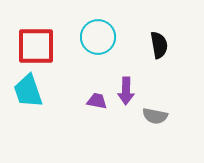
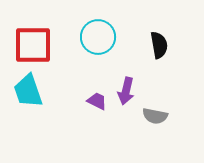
red square: moved 3 px left, 1 px up
purple arrow: rotated 12 degrees clockwise
purple trapezoid: rotated 15 degrees clockwise
